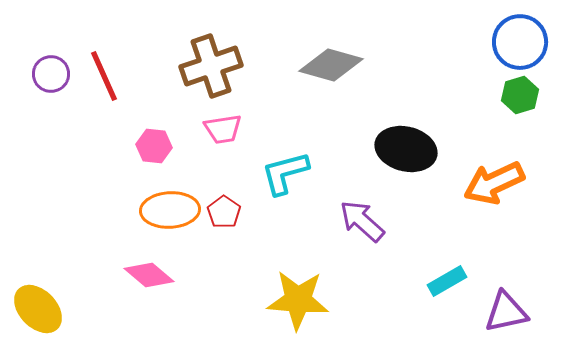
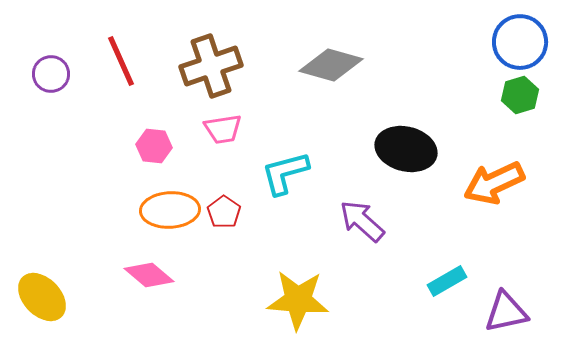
red line: moved 17 px right, 15 px up
yellow ellipse: moved 4 px right, 12 px up
